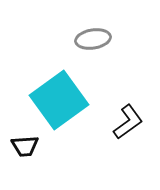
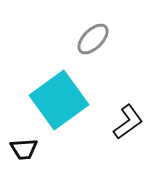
gray ellipse: rotated 36 degrees counterclockwise
black trapezoid: moved 1 px left, 3 px down
